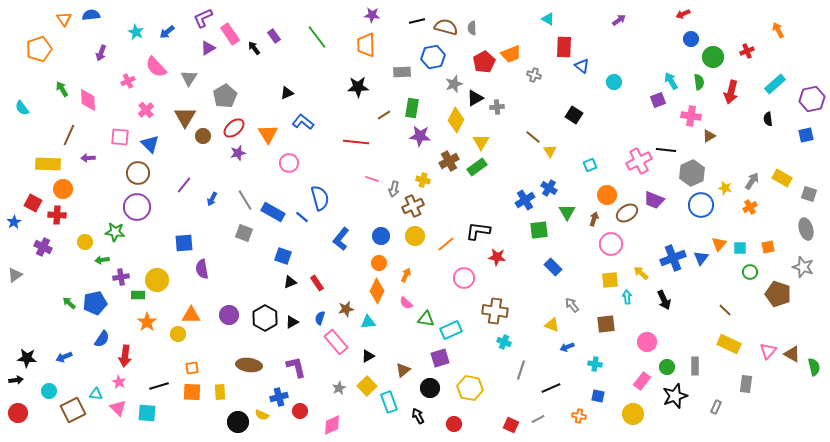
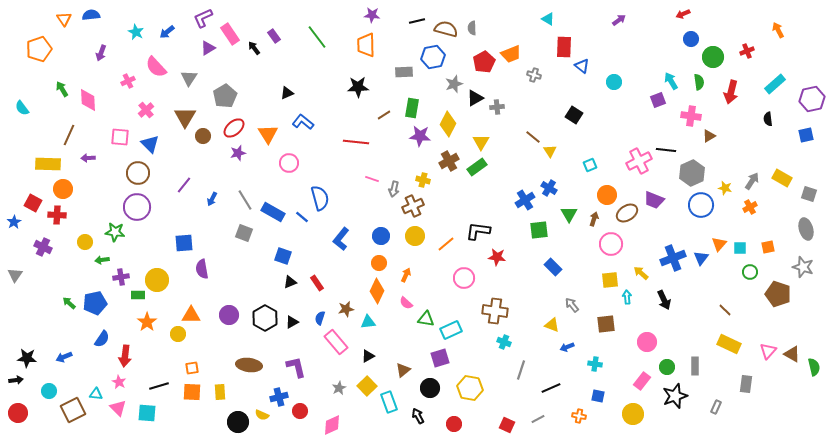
brown semicircle at (446, 27): moved 2 px down
gray rectangle at (402, 72): moved 2 px right
yellow diamond at (456, 120): moved 8 px left, 4 px down
green triangle at (567, 212): moved 2 px right, 2 px down
gray triangle at (15, 275): rotated 21 degrees counterclockwise
red square at (511, 425): moved 4 px left
